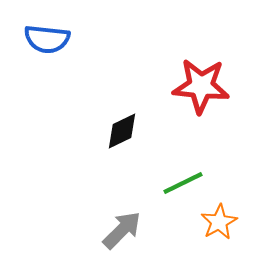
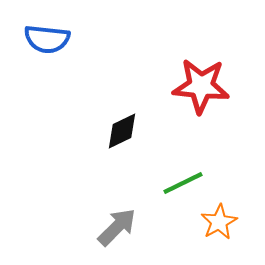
gray arrow: moved 5 px left, 3 px up
